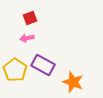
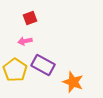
pink arrow: moved 2 px left, 3 px down
